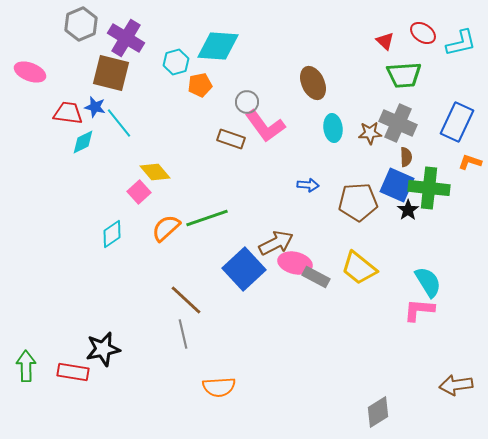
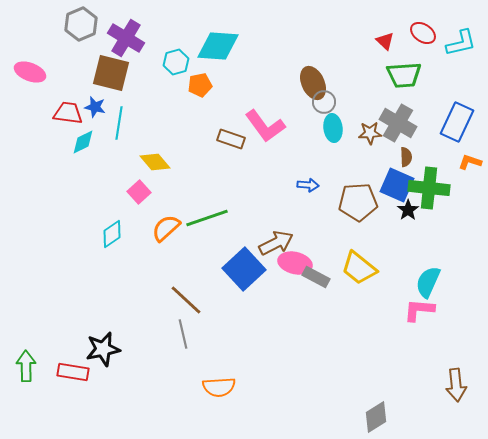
gray circle at (247, 102): moved 77 px right
cyan line at (119, 123): rotated 48 degrees clockwise
gray cross at (398, 123): rotated 6 degrees clockwise
yellow diamond at (155, 172): moved 10 px up
cyan semicircle at (428, 282): rotated 124 degrees counterclockwise
brown arrow at (456, 385): rotated 88 degrees counterclockwise
gray diamond at (378, 412): moved 2 px left, 5 px down
